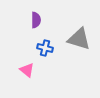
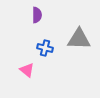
purple semicircle: moved 1 px right, 5 px up
gray triangle: rotated 15 degrees counterclockwise
